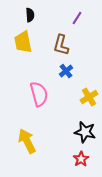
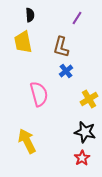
brown L-shape: moved 2 px down
yellow cross: moved 2 px down
red star: moved 1 px right, 1 px up
